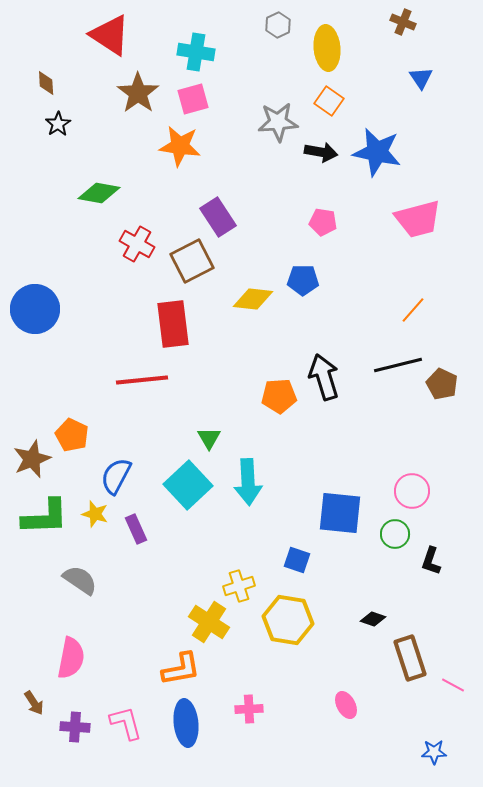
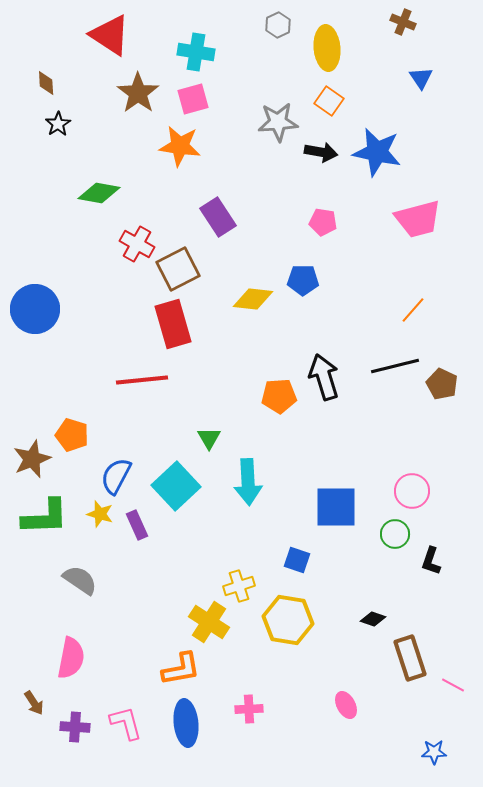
brown square at (192, 261): moved 14 px left, 8 px down
red rectangle at (173, 324): rotated 9 degrees counterclockwise
black line at (398, 365): moved 3 px left, 1 px down
orange pentagon at (72, 435): rotated 8 degrees counterclockwise
cyan square at (188, 485): moved 12 px left, 1 px down
blue square at (340, 513): moved 4 px left, 6 px up; rotated 6 degrees counterclockwise
yellow star at (95, 514): moved 5 px right
purple rectangle at (136, 529): moved 1 px right, 4 px up
